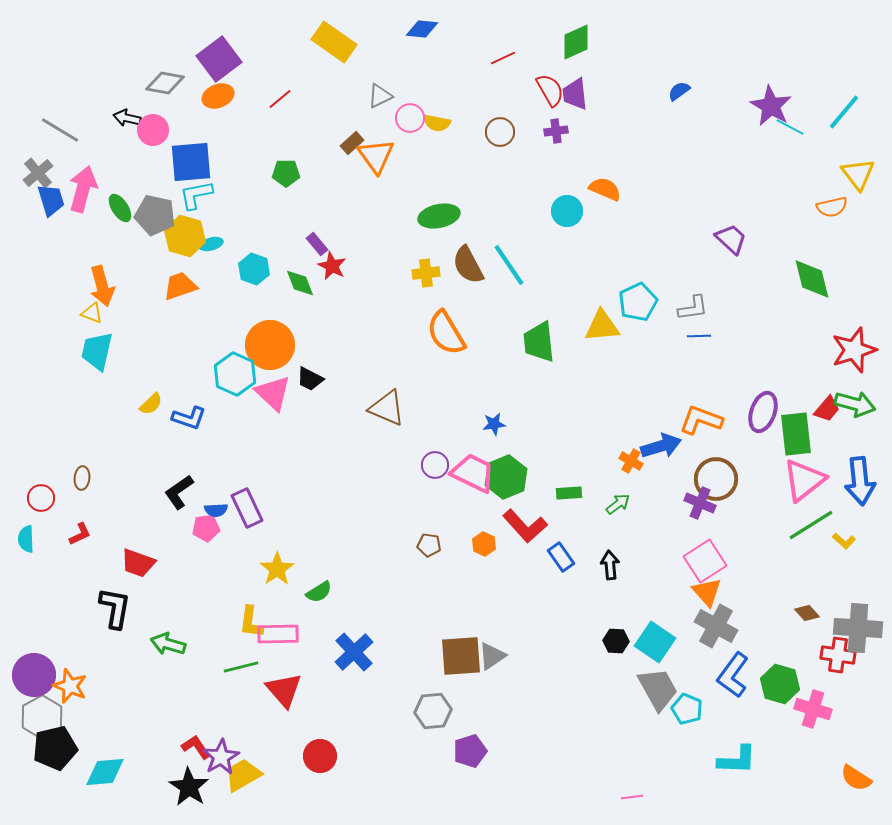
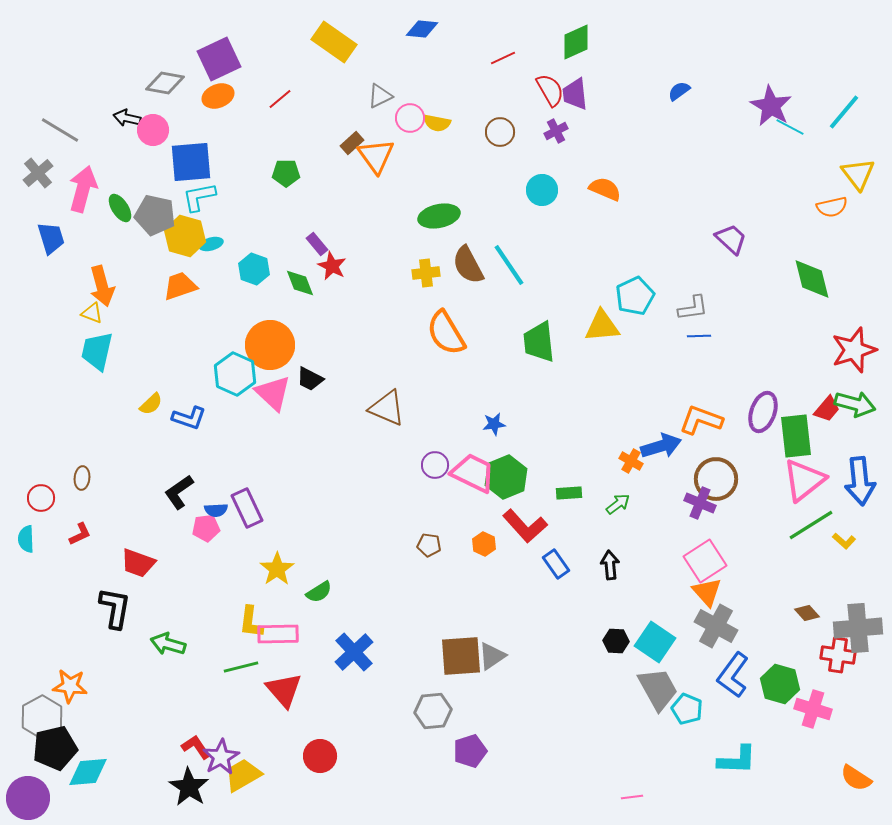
purple square at (219, 59): rotated 12 degrees clockwise
purple cross at (556, 131): rotated 20 degrees counterclockwise
cyan L-shape at (196, 195): moved 3 px right, 2 px down
blue trapezoid at (51, 200): moved 38 px down
cyan circle at (567, 211): moved 25 px left, 21 px up
cyan pentagon at (638, 302): moved 3 px left, 6 px up
green rectangle at (796, 434): moved 2 px down
blue rectangle at (561, 557): moved 5 px left, 7 px down
gray cross at (858, 628): rotated 9 degrees counterclockwise
purple circle at (34, 675): moved 6 px left, 123 px down
orange star at (70, 686): rotated 16 degrees counterclockwise
cyan diamond at (105, 772): moved 17 px left
